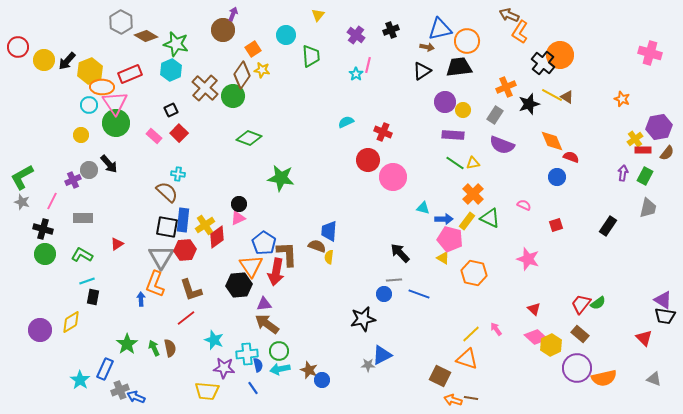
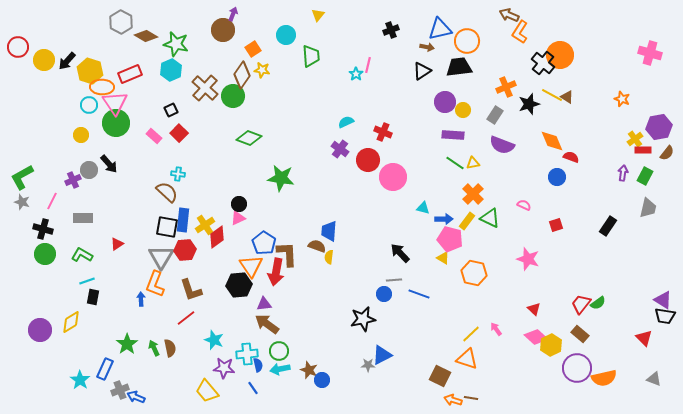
purple cross at (356, 35): moved 16 px left, 114 px down
yellow hexagon at (90, 71): rotated 20 degrees counterclockwise
yellow trapezoid at (207, 391): rotated 45 degrees clockwise
